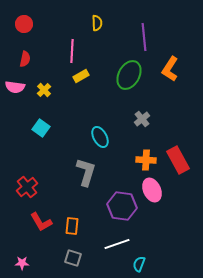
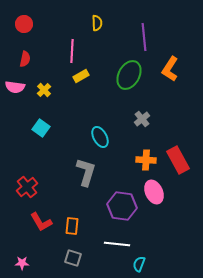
pink ellipse: moved 2 px right, 2 px down
white line: rotated 25 degrees clockwise
